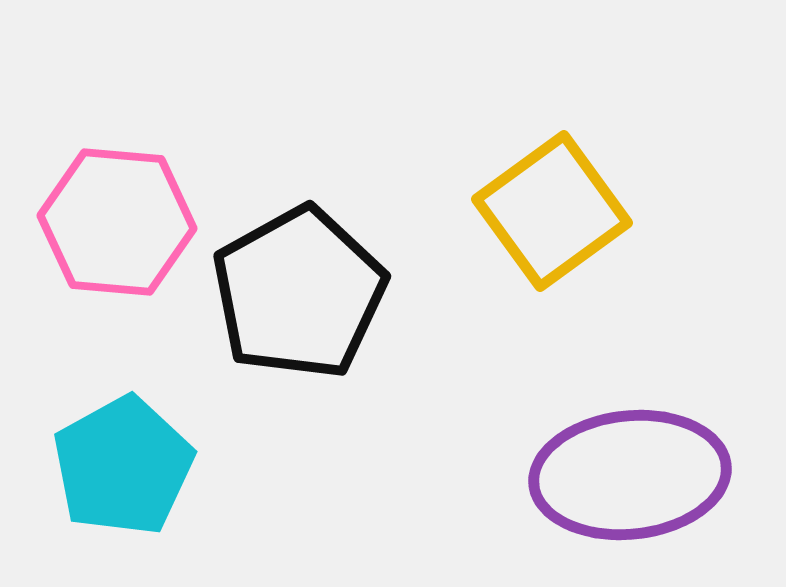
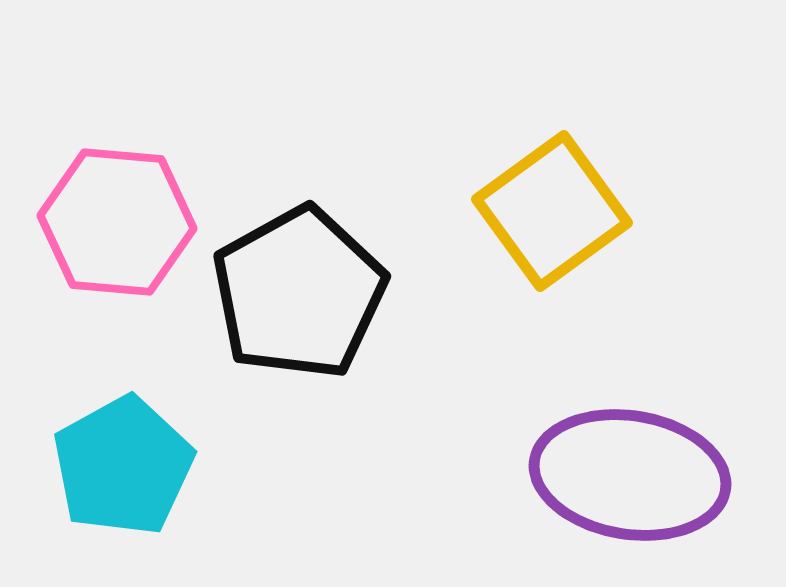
purple ellipse: rotated 15 degrees clockwise
